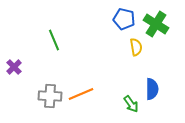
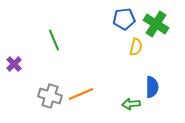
blue pentagon: rotated 20 degrees counterclockwise
yellow semicircle: rotated 24 degrees clockwise
purple cross: moved 3 px up
blue semicircle: moved 2 px up
gray cross: rotated 15 degrees clockwise
green arrow: rotated 120 degrees clockwise
